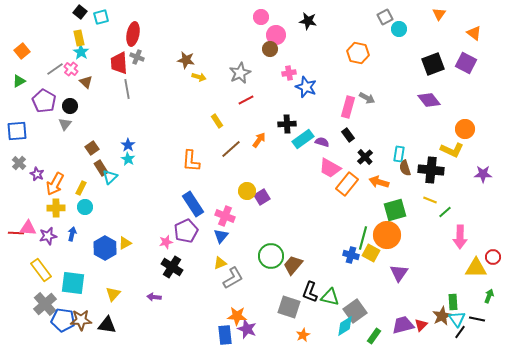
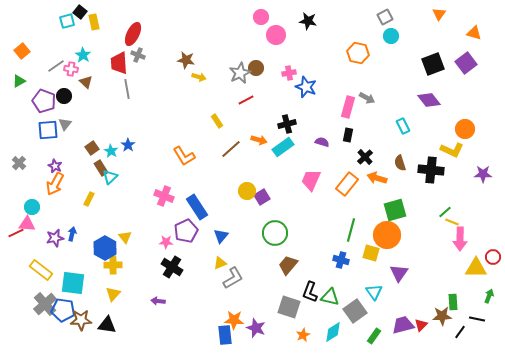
cyan square at (101, 17): moved 34 px left, 4 px down
cyan circle at (399, 29): moved 8 px left, 7 px down
orange triangle at (474, 33): rotated 21 degrees counterclockwise
red ellipse at (133, 34): rotated 15 degrees clockwise
yellow rectangle at (79, 38): moved 15 px right, 16 px up
brown circle at (270, 49): moved 14 px left, 19 px down
cyan star at (81, 52): moved 2 px right, 3 px down
gray cross at (137, 57): moved 1 px right, 2 px up
purple square at (466, 63): rotated 25 degrees clockwise
gray line at (55, 69): moved 1 px right, 3 px up
pink cross at (71, 69): rotated 32 degrees counterclockwise
purple pentagon at (44, 101): rotated 10 degrees counterclockwise
black circle at (70, 106): moved 6 px left, 10 px up
black cross at (287, 124): rotated 12 degrees counterclockwise
blue square at (17, 131): moved 31 px right, 1 px up
black rectangle at (348, 135): rotated 48 degrees clockwise
cyan rectangle at (303, 139): moved 20 px left, 8 px down
orange arrow at (259, 140): rotated 70 degrees clockwise
cyan rectangle at (399, 154): moved 4 px right, 28 px up; rotated 35 degrees counterclockwise
cyan star at (128, 159): moved 17 px left, 8 px up
orange L-shape at (191, 161): moved 7 px left, 5 px up; rotated 35 degrees counterclockwise
pink trapezoid at (330, 168): moved 19 px left, 12 px down; rotated 85 degrees clockwise
brown semicircle at (405, 168): moved 5 px left, 5 px up
purple star at (37, 174): moved 18 px right, 8 px up
orange arrow at (379, 182): moved 2 px left, 4 px up
yellow rectangle at (81, 188): moved 8 px right, 11 px down
yellow line at (430, 200): moved 22 px right, 22 px down
blue rectangle at (193, 204): moved 4 px right, 3 px down
cyan circle at (85, 207): moved 53 px left
yellow cross at (56, 208): moved 57 px right, 57 px down
pink cross at (225, 216): moved 61 px left, 20 px up
pink triangle at (28, 228): moved 1 px left, 4 px up
red line at (16, 233): rotated 28 degrees counterclockwise
purple star at (48, 236): moved 7 px right, 2 px down
pink arrow at (460, 237): moved 2 px down
green line at (363, 238): moved 12 px left, 8 px up
pink star at (166, 242): rotated 16 degrees clockwise
yellow triangle at (125, 243): moved 6 px up; rotated 40 degrees counterclockwise
yellow square at (371, 253): rotated 12 degrees counterclockwise
blue cross at (351, 255): moved 10 px left, 5 px down
green circle at (271, 256): moved 4 px right, 23 px up
brown trapezoid at (293, 265): moved 5 px left
yellow rectangle at (41, 270): rotated 15 degrees counterclockwise
purple arrow at (154, 297): moved 4 px right, 4 px down
orange star at (237, 316): moved 3 px left, 4 px down
brown star at (442, 316): rotated 24 degrees clockwise
cyan triangle at (457, 319): moved 83 px left, 27 px up
blue pentagon at (63, 320): moved 10 px up
cyan diamond at (345, 326): moved 12 px left, 6 px down
purple star at (247, 329): moved 9 px right, 1 px up
